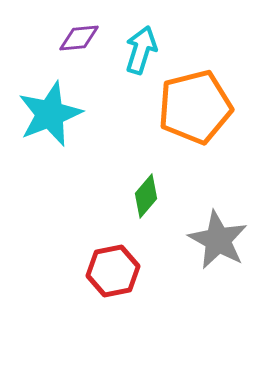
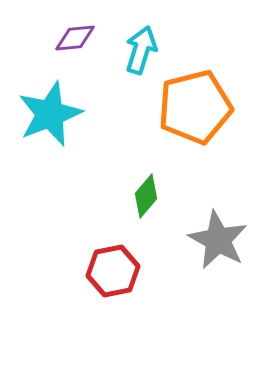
purple diamond: moved 4 px left
